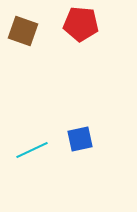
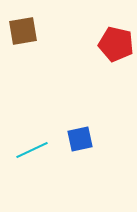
red pentagon: moved 35 px right, 20 px down; rotated 8 degrees clockwise
brown square: rotated 28 degrees counterclockwise
